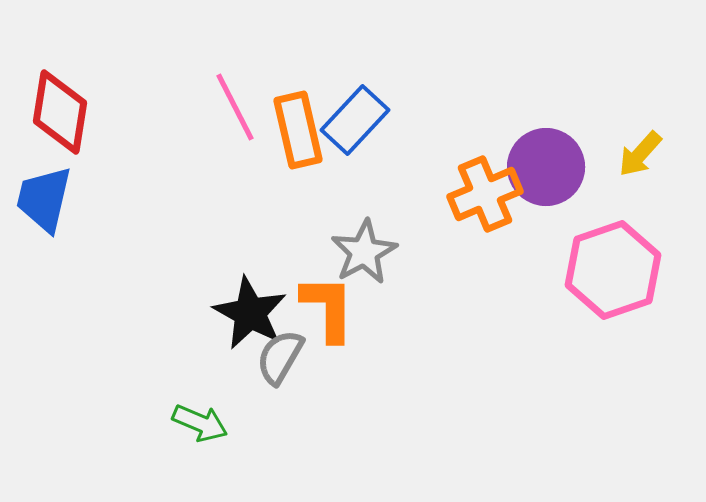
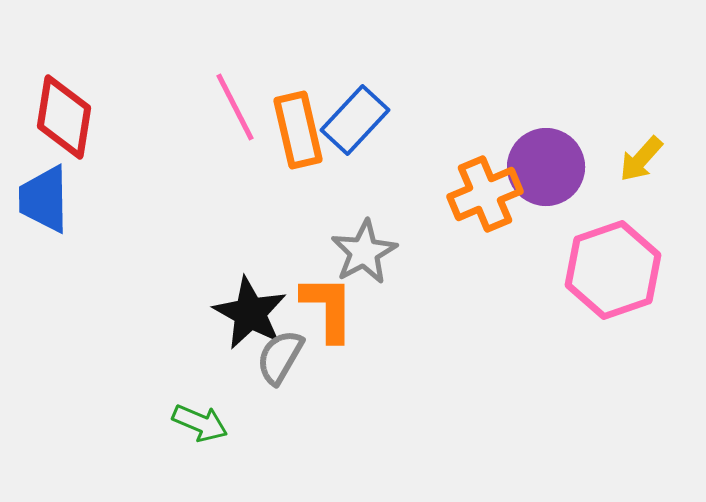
red diamond: moved 4 px right, 5 px down
yellow arrow: moved 1 px right, 5 px down
blue trapezoid: rotated 14 degrees counterclockwise
